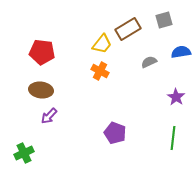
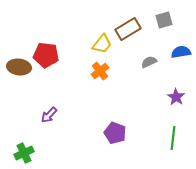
red pentagon: moved 4 px right, 3 px down
orange cross: rotated 24 degrees clockwise
brown ellipse: moved 22 px left, 23 px up
purple arrow: moved 1 px up
